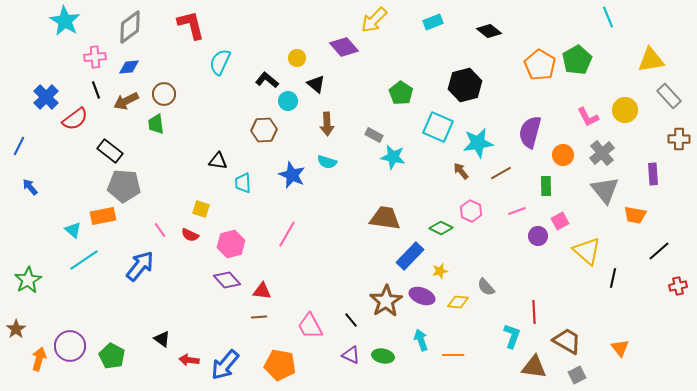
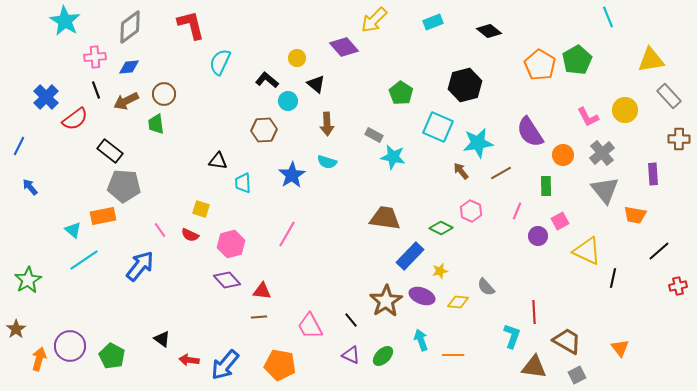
purple semicircle at (530, 132): rotated 48 degrees counterclockwise
blue star at (292, 175): rotated 16 degrees clockwise
pink line at (517, 211): rotated 48 degrees counterclockwise
yellow triangle at (587, 251): rotated 16 degrees counterclockwise
green ellipse at (383, 356): rotated 55 degrees counterclockwise
